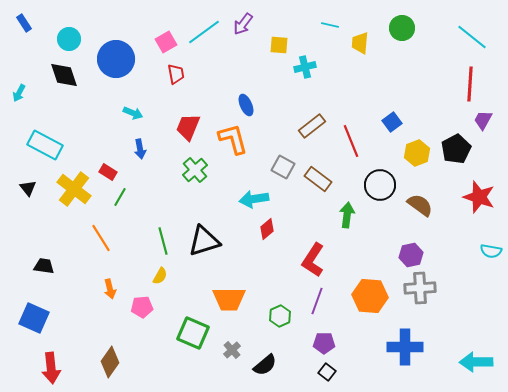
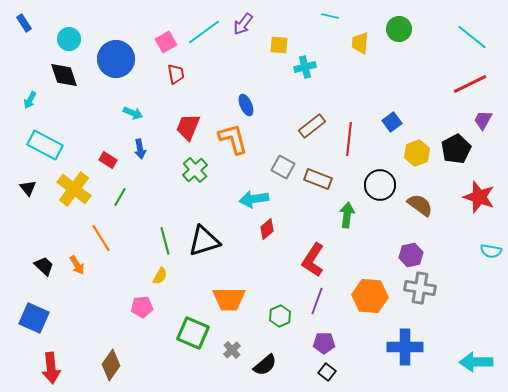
cyan line at (330, 25): moved 9 px up
green circle at (402, 28): moved 3 px left, 1 px down
red line at (470, 84): rotated 60 degrees clockwise
cyan arrow at (19, 93): moved 11 px right, 7 px down
red line at (351, 141): moved 2 px left, 2 px up; rotated 28 degrees clockwise
red rectangle at (108, 172): moved 12 px up
brown rectangle at (318, 179): rotated 16 degrees counterclockwise
green line at (163, 241): moved 2 px right
black trapezoid at (44, 266): rotated 35 degrees clockwise
gray cross at (420, 288): rotated 12 degrees clockwise
orange arrow at (110, 289): moved 33 px left, 24 px up; rotated 18 degrees counterclockwise
brown diamond at (110, 362): moved 1 px right, 3 px down
